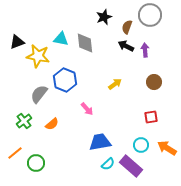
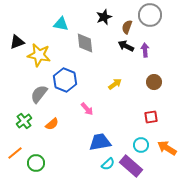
cyan triangle: moved 15 px up
yellow star: moved 1 px right, 1 px up
